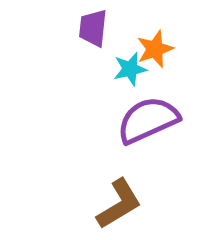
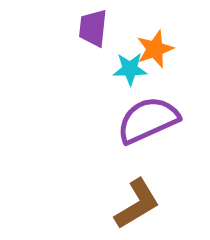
cyan star: rotated 12 degrees clockwise
brown L-shape: moved 18 px right
